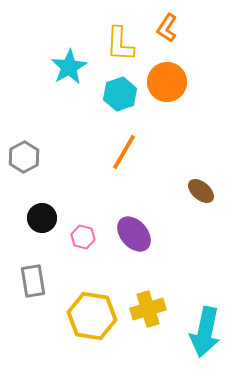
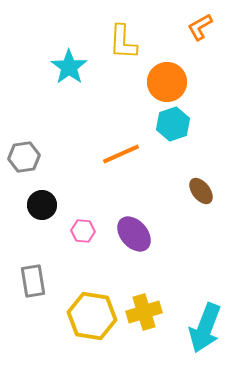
orange L-shape: moved 33 px right, 1 px up; rotated 28 degrees clockwise
yellow L-shape: moved 3 px right, 2 px up
cyan star: rotated 6 degrees counterclockwise
cyan hexagon: moved 53 px right, 30 px down
orange line: moved 3 px left, 2 px down; rotated 36 degrees clockwise
gray hexagon: rotated 20 degrees clockwise
brown ellipse: rotated 12 degrees clockwise
black circle: moved 13 px up
pink hexagon: moved 6 px up; rotated 10 degrees counterclockwise
yellow cross: moved 4 px left, 3 px down
cyan arrow: moved 4 px up; rotated 9 degrees clockwise
